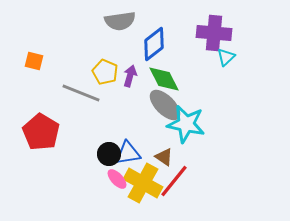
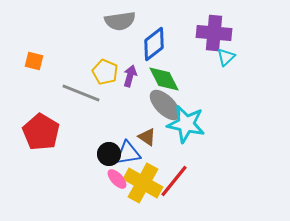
brown triangle: moved 17 px left, 20 px up
